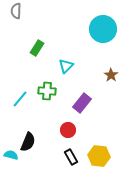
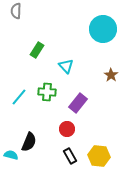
green rectangle: moved 2 px down
cyan triangle: rotated 28 degrees counterclockwise
green cross: moved 1 px down
cyan line: moved 1 px left, 2 px up
purple rectangle: moved 4 px left
red circle: moved 1 px left, 1 px up
black semicircle: moved 1 px right
black rectangle: moved 1 px left, 1 px up
